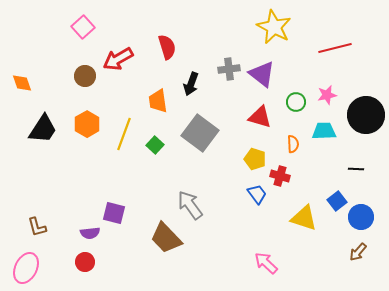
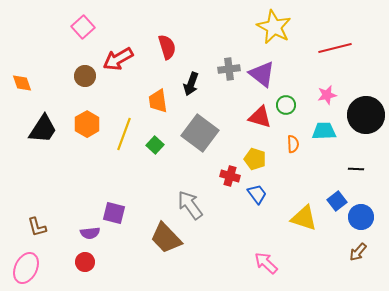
green circle: moved 10 px left, 3 px down
red cross: moved 50 px left
